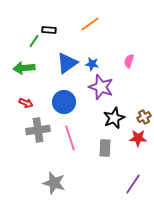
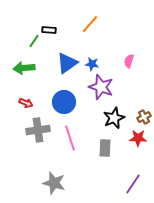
orange line: rotated 12 degrees counterclockwise
